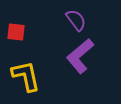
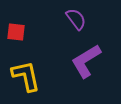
purple semicircle: moved 1 px up
purple L-shape: moved 6 px right, 5 px down; rotated 9 degrees clockwise
